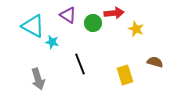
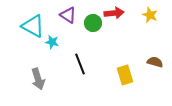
yellow star: moved 14 px right, 14 px up
